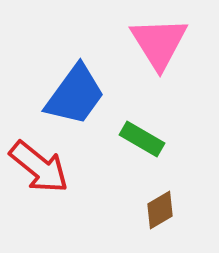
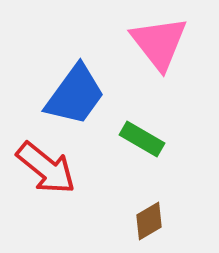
pink triangle: rotated 6 degrees counterclockwise
red arrow: moved 7 px right, 1 px down
brown diamond: moved 11 px left, 11 px down
